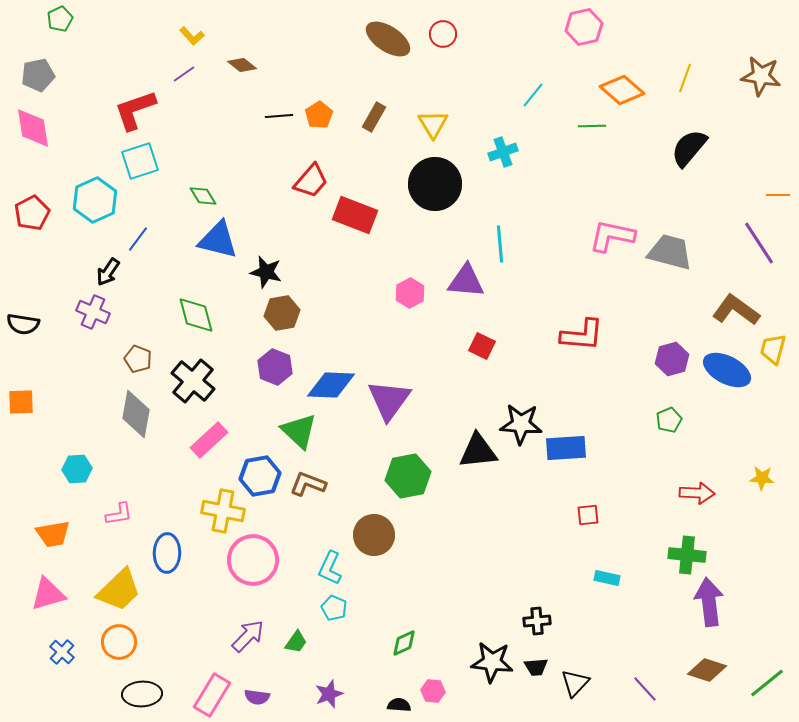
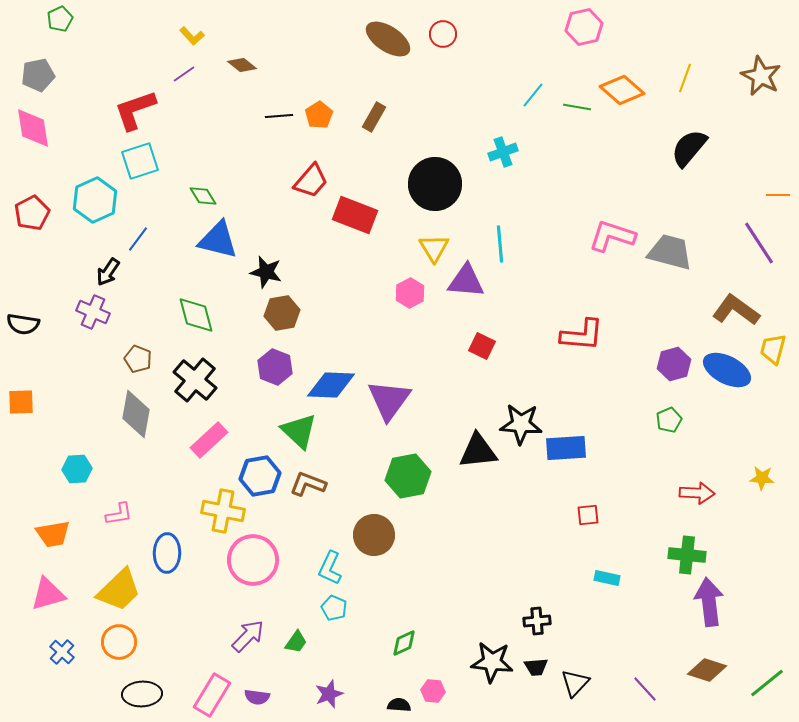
brown star at (761, 76): rotated 18 degrees clockwise
yellow triangle at (433, 124): moved 1 px right, 124 px down
green line at (592, 126): moved 15 px left, 19 px up; rotated 12 degrees clockwise
pink L-shape at (612, 236): rotated 6 degrees clockwise
purple hexagon at (672, 359): moved 2 px right, 5 px down
black cross at (193, 381): moved 2 px right, 1 px up
